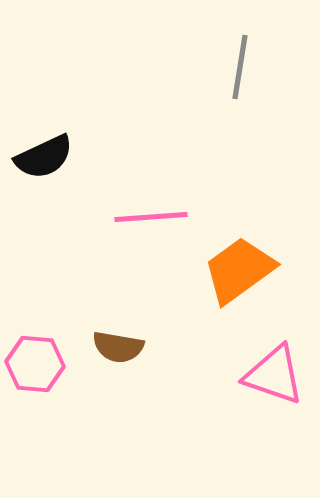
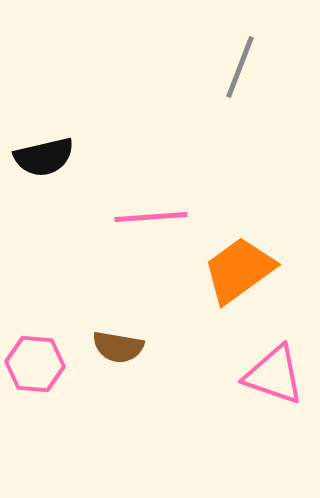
gray line: rotated 12 degrees clockwise
black semicircle: rotated 12 degrees clockwise
